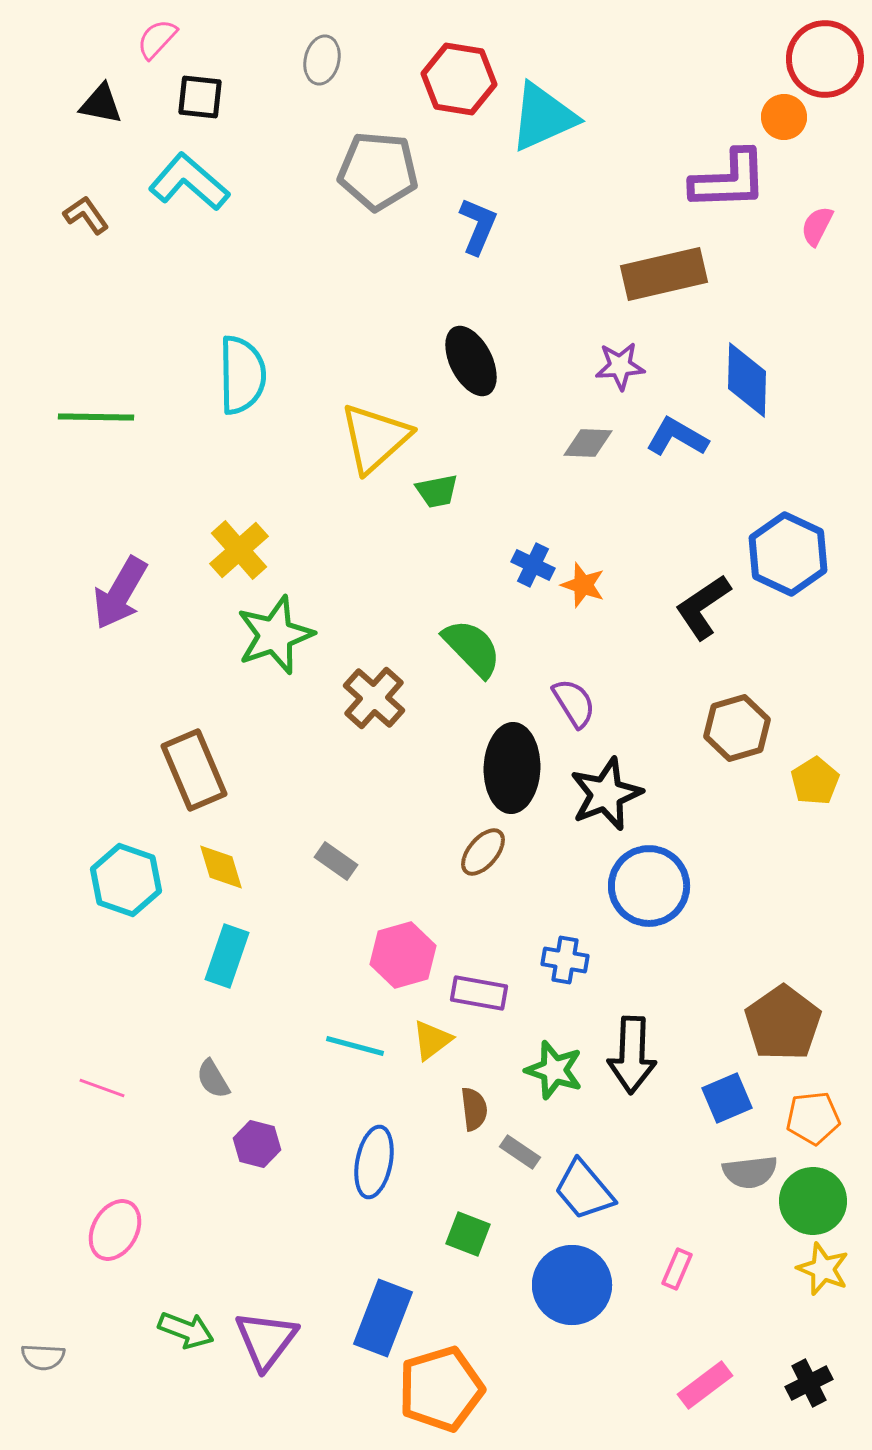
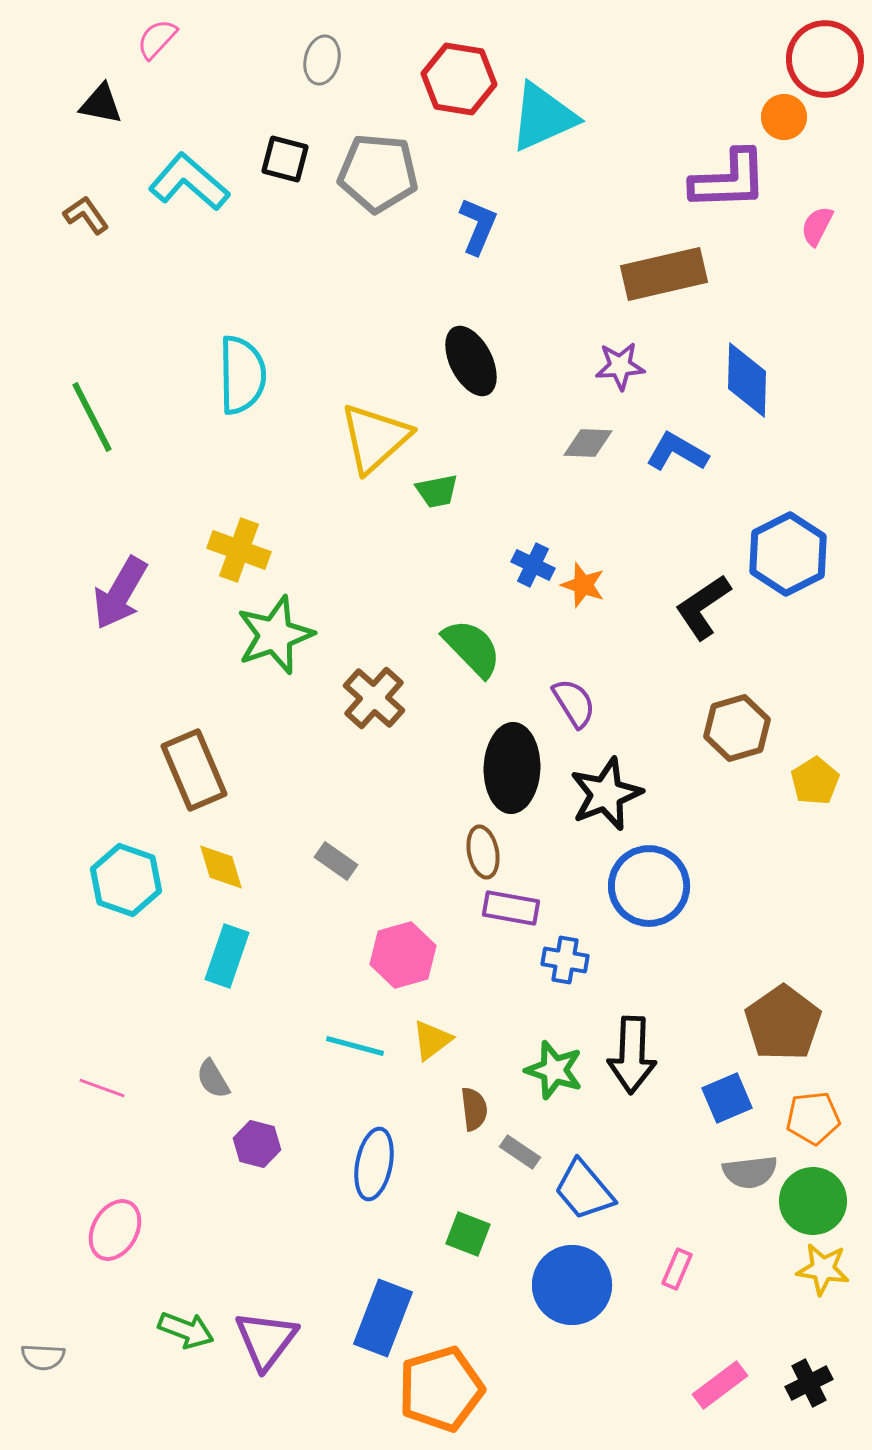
black square at (200, 97): moved 85 px right, 62 px down; rotated 9 degrees clockwise
gray pentagon at (378, 171): moved 2 px down
green line at (96, 417): moved 4 px left; rotated 62 degrees clockwise
blue L-shape at (677, 437): moved 15 px down
yellow cross at (239, 550): rotated 28 degrees counterclockwise
blue hexagon at (788, 554): rotated 8 degrees clockwise
brown ellipse at (483, 852): rotated 51 degrees counterclockwise
purple rectangle at (479, 993): moved 32 px right, 85 px up
blue ellipse at (374, 1162): moved 2 px down
yellow star at (823, 1269): rotated 14 degrees counterclockwise
pink rectangle at (705, 1385): moved 15 px right
